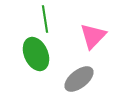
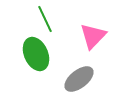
green line: rotated 16 degrees counterclockwise
